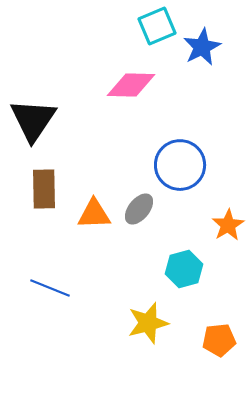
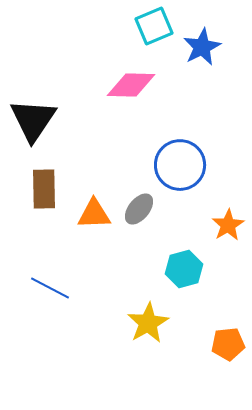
cyan square: moved 3 px left
blue line: rotated 6 degrees clockwise
yellow star: rotated 15 degrees counterclockwise
orange pentagon: moved 9 px right, 4 px down
